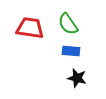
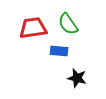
red trapezoid: moved 3 px right; rotated 16 degrees counterclockwise
blue rectangle: moved 12 px left
